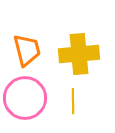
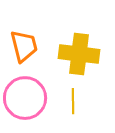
orange trapezoid: moved 3 px left, 4 px up
yellow cross: rotated 12 degrees clockwise
